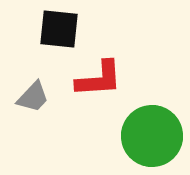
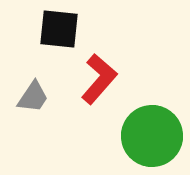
red L-shape: rotated 45 degrees counterclockwise
gray trapezoid: rotated 9 degrees counterclockwise
